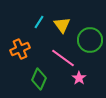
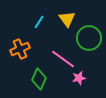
yellow triangle: moved 5 px right, 6 px up
green circle: moved 1 px left, 2 px up
pink line: moved 1 px down
pink star: rotated 24 degrees clockwise
